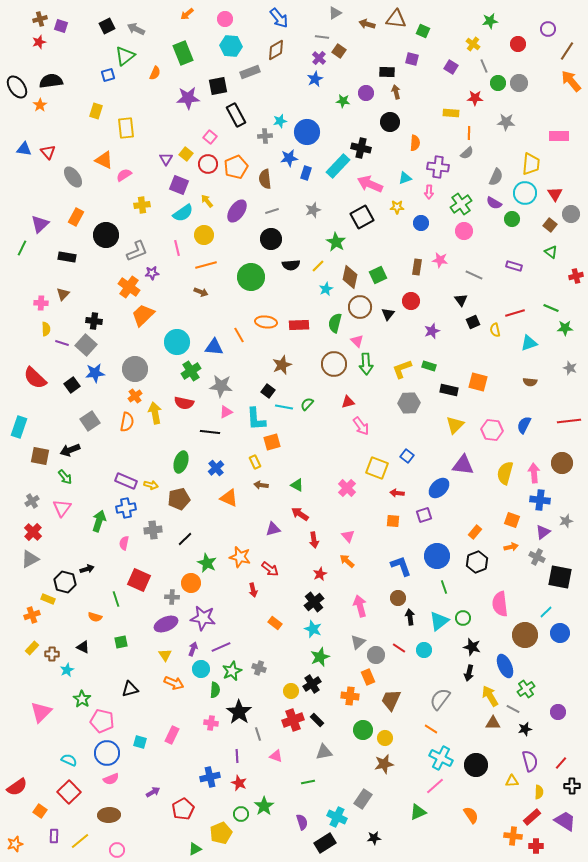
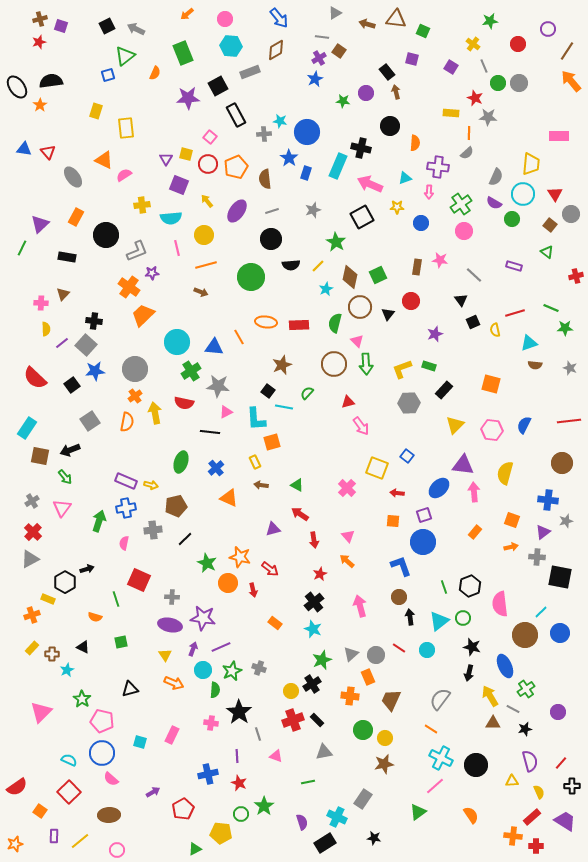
purple cross at (319, 58): rotated 16 degrees clockwise
black rectangle at (387, 72): rotated 49 degrees clockwise
black square at (218, 86): rotated 18 degrees counterclockwise
red star at (475, 98): rotated 21 degrees clockwise
cyan star at (280, 121): rotated 24 degrees clockwise
black circle at (390, 122): moved 4 px down
gray star at (506, 122): moved 18 px left, 5 px up
gray cross at (265, 136): moved 1 px left, 2 px up
yellow square at (186, 154): rotated 24 degrees counterclockwise
blue star at (289, 158): rotated 30 degrees counterclockwise
cyan rectangle at (338, 166): rotated 20 degrees counterclockwise
cyan circle at (525, 193): moved 2 px left, 1 px down
cyan semicircle at (183, 213): moved 12 px left, 5 px down; rotated 30 degrees clockwise
green triangle at (551, 252): moved 4 px left
gray line at (474, 275): rotated 18 degrees clockwise
purple star at (432, 331): moved 3 px right, 3 px down
orange line at (239, 335): moved 2 px down
purple line at (62, 343): rotated 56 degrees counterclockwise
blue star at (95, 373): moved 2 px up
orange square at (478, 382): moved 13 px right, 2 px down
brown semicircle at (530, 382): moved 5 px right, 17 px up
gray star at (221, 386): moved 3 px left
black rectangle at (449, 390): moved 5 px left; rotated 60 degrees counterclockwise
green semicircle at (307, 404): moved 11 px up
cyan rectangle at (19, 427): moved 8 px right, 1 px down; rotated 15 degrees clockwise
pink arrow at (534, 473): moved 60 px left, 19 px down
brown pentagon at (179, 499): moved 3 px left, 7 px down
blue cross at (540, 500): moved 8 px right
blue circle at (437, 556): moved 14 px left, 14 px up
gray cross at (537, 557): rotated 21 degrees counterclockwise
black hexagon at (477, 562): moved 7 px left, 24 px down
black hexagon at (65, 582): rotated 15 degrees clockwise
orange circle at (191, 583): moved 37 px right
brown circle at (398, 598): moved 1 px right, 1 px up
cyan line at (546, 612): moved 5 px left
purple ellipse at (166, 624): moved 4 px right, 1 px down; rotated 35 degrees clockwise
gray triangle at (358, 642): moved 7 px left, 12 px down
cyan circle at (424, 650): moved 3 px right
green star at (320, 657): moved 2 px right, 3 px down
cyan circle at (201, 669): moved 2 px right, 1 px down
blue circle at (107, 753): moved 5 px left
blue cross at (210, 777): moved 2 px left, 3 px up
pink semicircle at (111, 779): rotated 63 degrees clockwise
yellow semicircle at (539, 792): rotated 24 degrees counterclockwise
green triangle at (418, 812): rotated 12 degrees counterclockwise
yellow pentagon at (221, 833): rotated 30 degrees clockwise
black star at (374, 838): rotated 16 degrees clockwise
